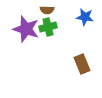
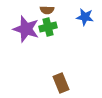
brown rectangle: moved 21 px left, 19 px down
